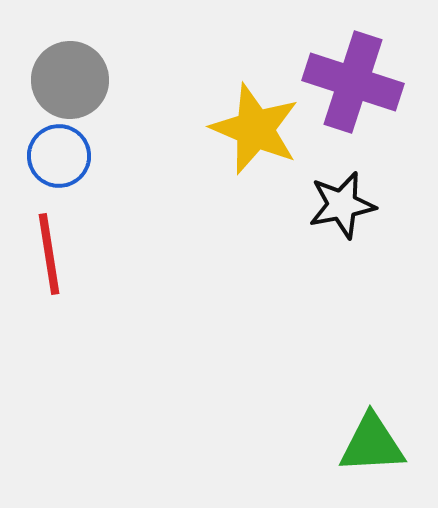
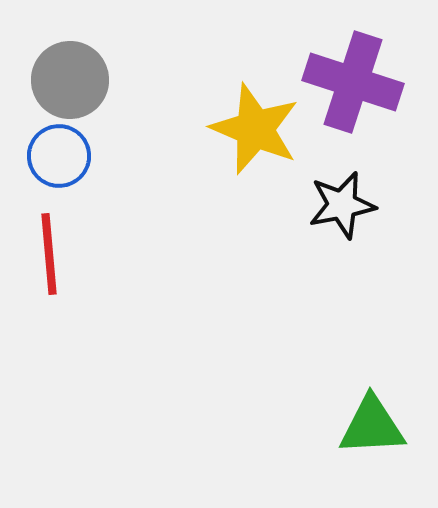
red line: rotated 4 degrees clockwise
green triangle: moved 18 px up
